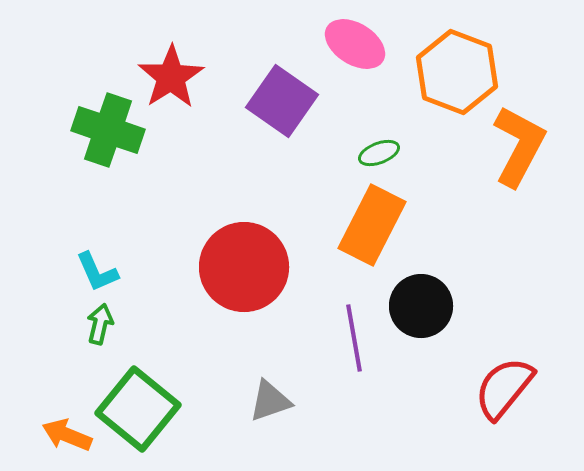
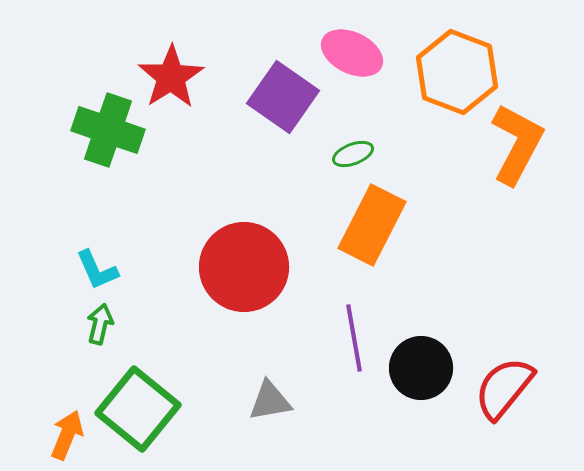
pink ellipse: moved 3 px left, 9 px down; rotated 6 degrees counterclockwise
purple square: moved 1 px right, 4 px up
orange L-shape: moved 2 px left, 2 px up
green ellipse: moved 26 px left, 1 px down
cyan L-shape: moved 2 px up
black circle: moved 62 px down
gray triangle: rotated 9 degrees clockwise
orange arrow: rotated 90 degrees clockwise
